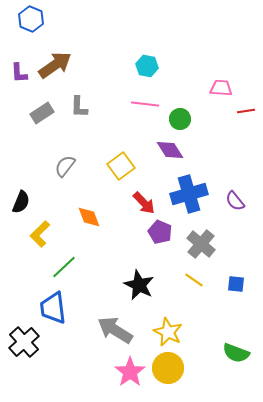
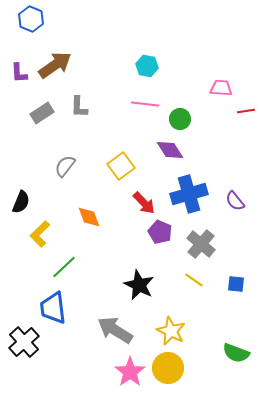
yellow star: moved 3 px right, 1 px up
